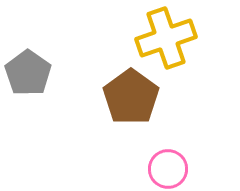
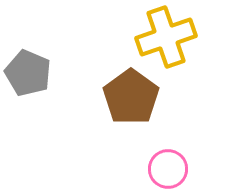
yellow cross: moved 1 px up
gray pentagon: rotated 12 degrees counterclockwise
